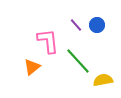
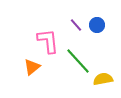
yellow semicircle: moved 1 px up
